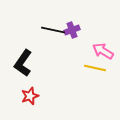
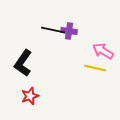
purple cross: moved 3 px left, 1 px down; rotated 28 degrees clockwise
